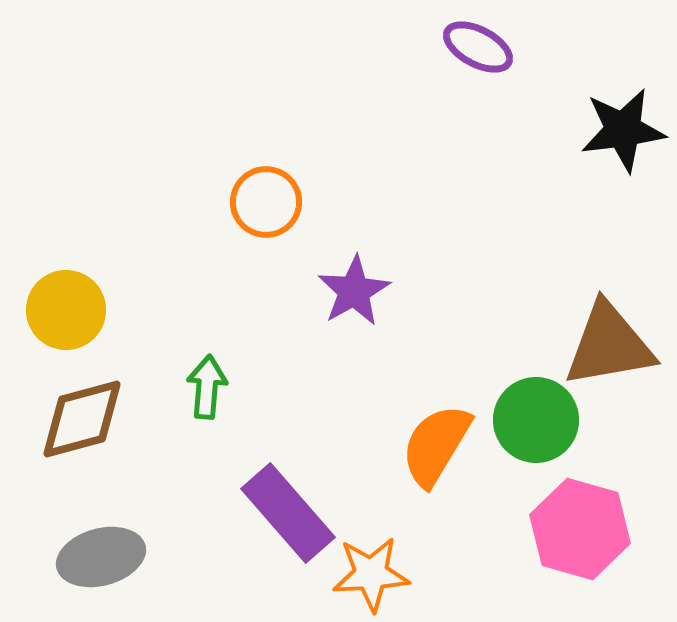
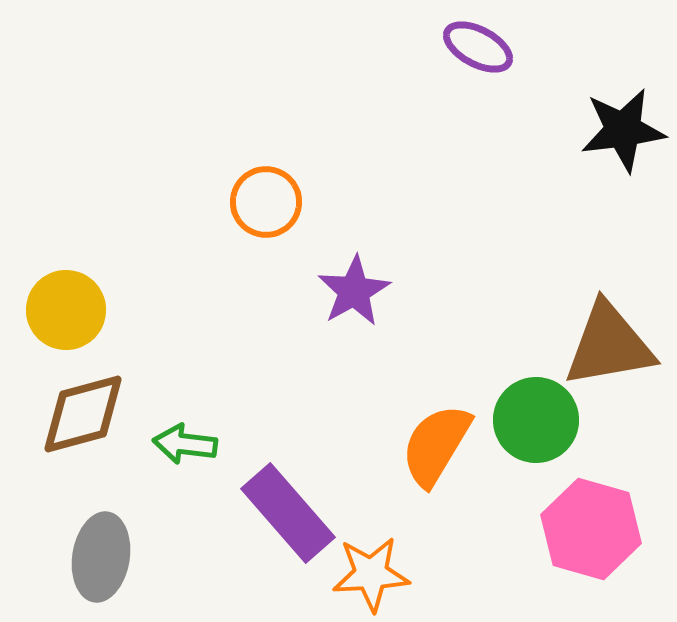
green arrow: moved 22 px left, 57 px down; rotated 88 degrees counterclockwise
brown diamond: moved 1 px right, 5 px up
pink hexagon: moved 11 px right
gray ellipse: rotated 66 degrees counterclockwise
